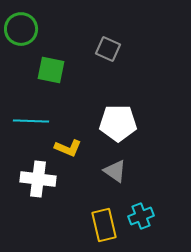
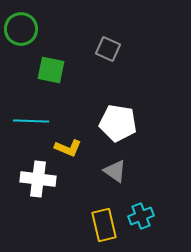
white pentagon: rotated 9 degrees clockwise
